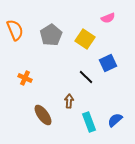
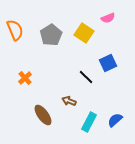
yellow square: moved 1 px left, 6 px up
orange cross: rotated 24 degrees clockwise
brown arrow: rotated 72 degrees counterclockwise
cyan rectangle: rotated 48 degrees clockwise
